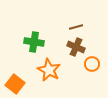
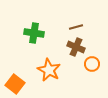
green cross: moved 9 px up
